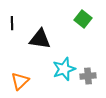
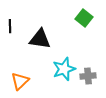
green square: moved 1 px right, 1 px up
black line: moved 2 px left, 3 px down
